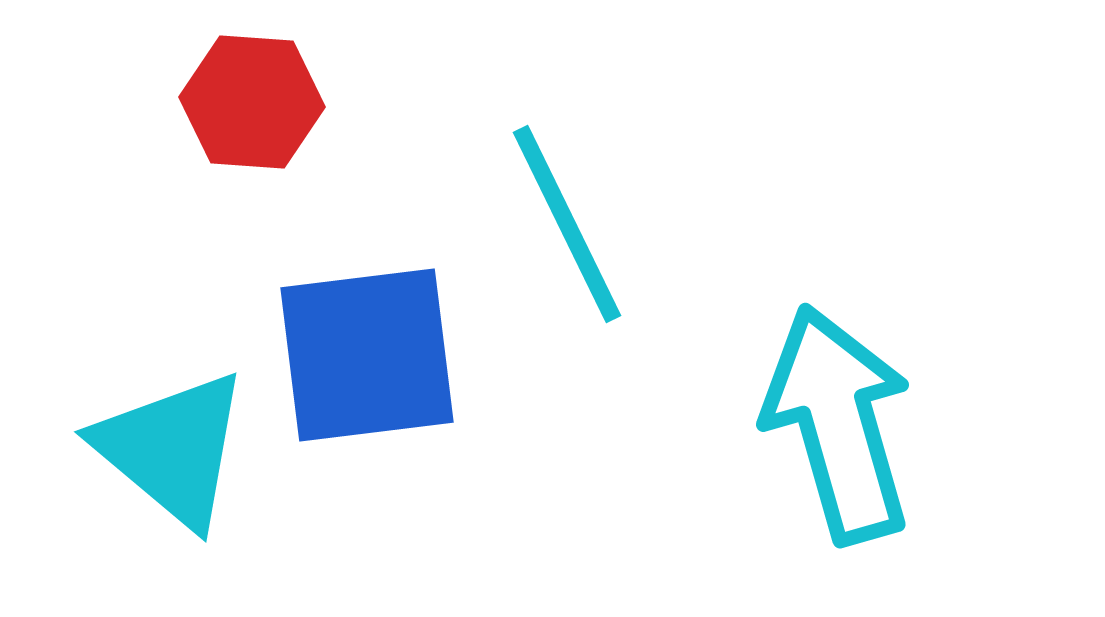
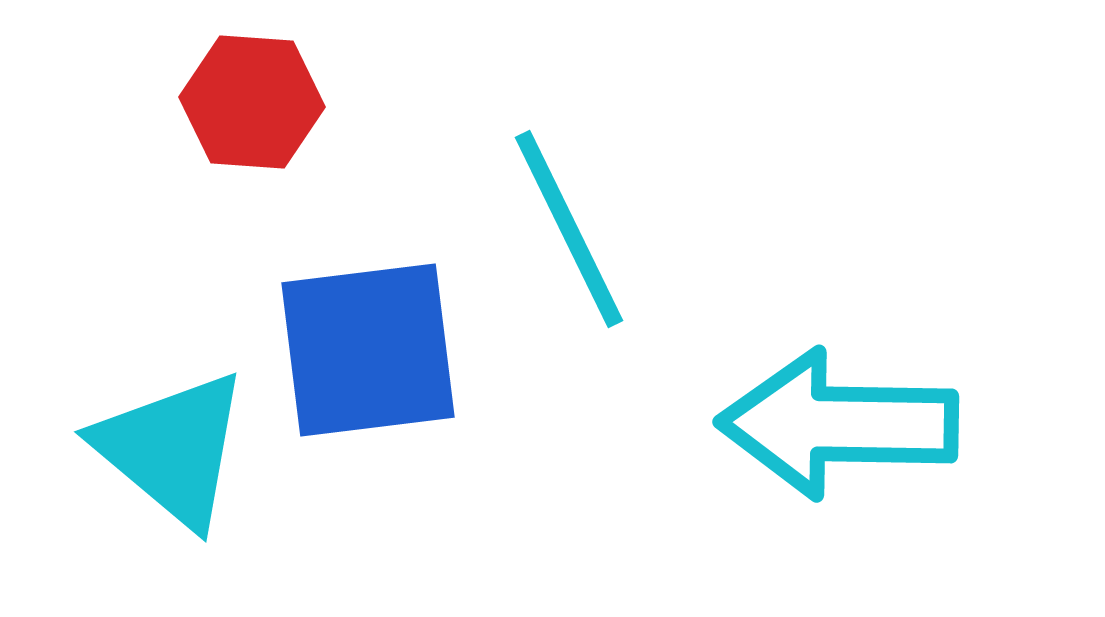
cyan line: moved 2 px right, 5 px down
blue square: moved 1 px right, 5 px up
cyan arrow: rotated 73 degrees counterclockwise
